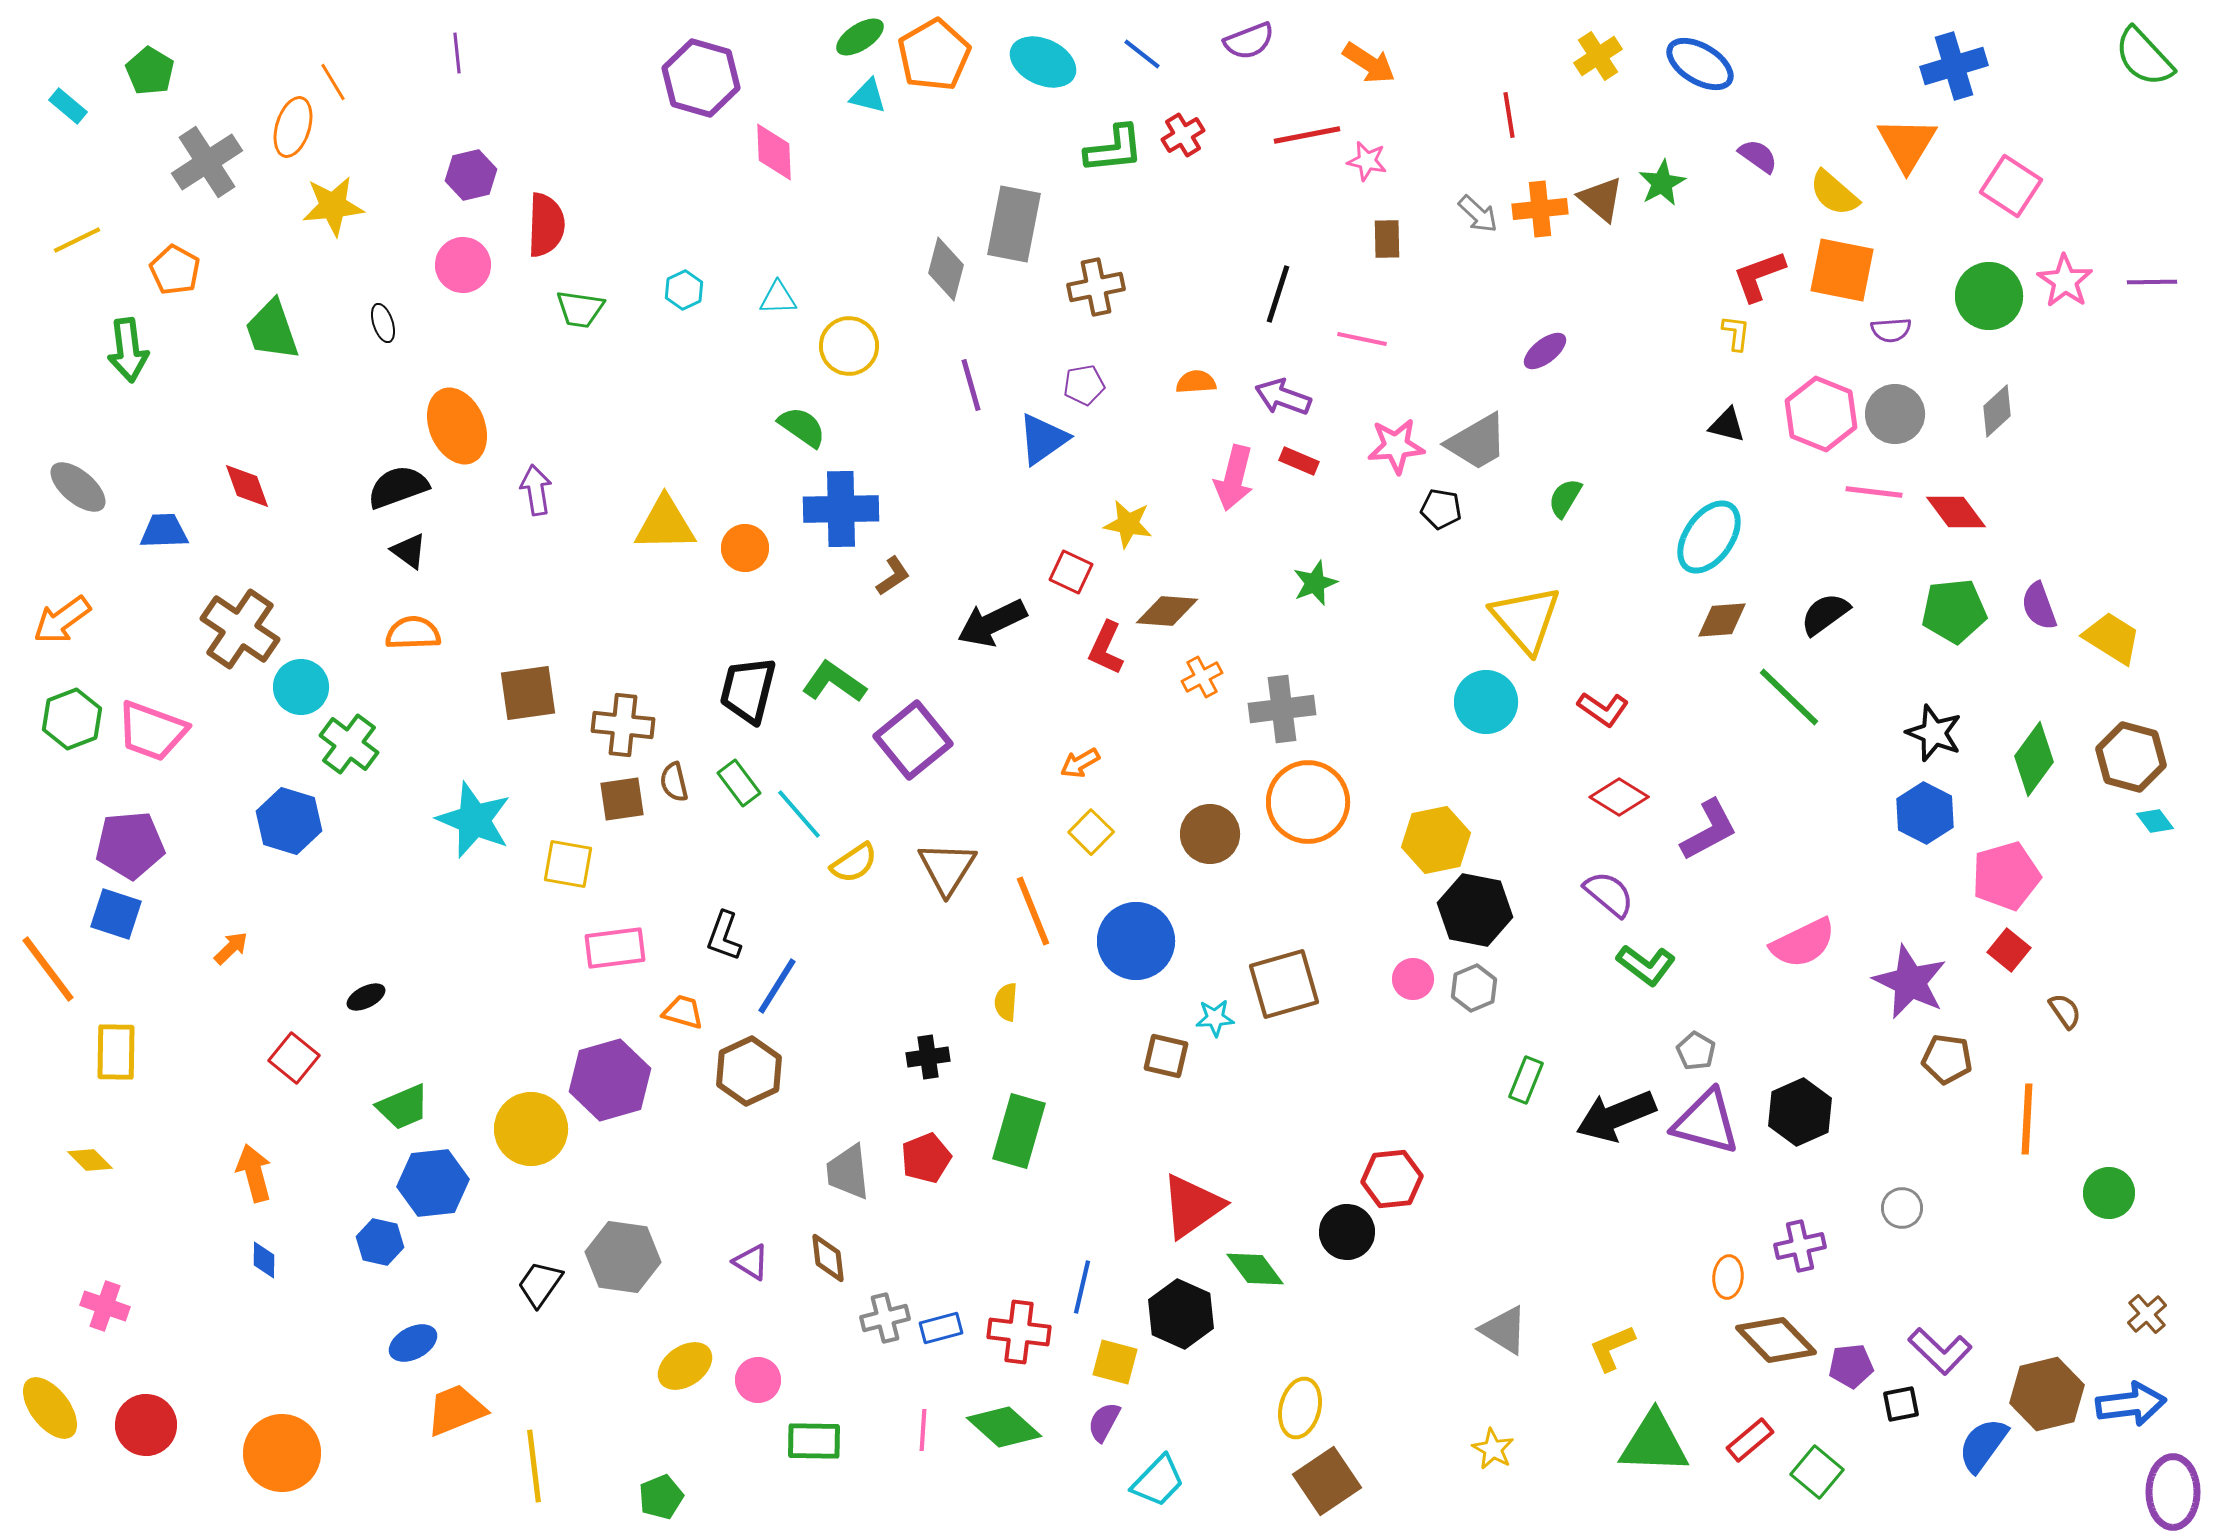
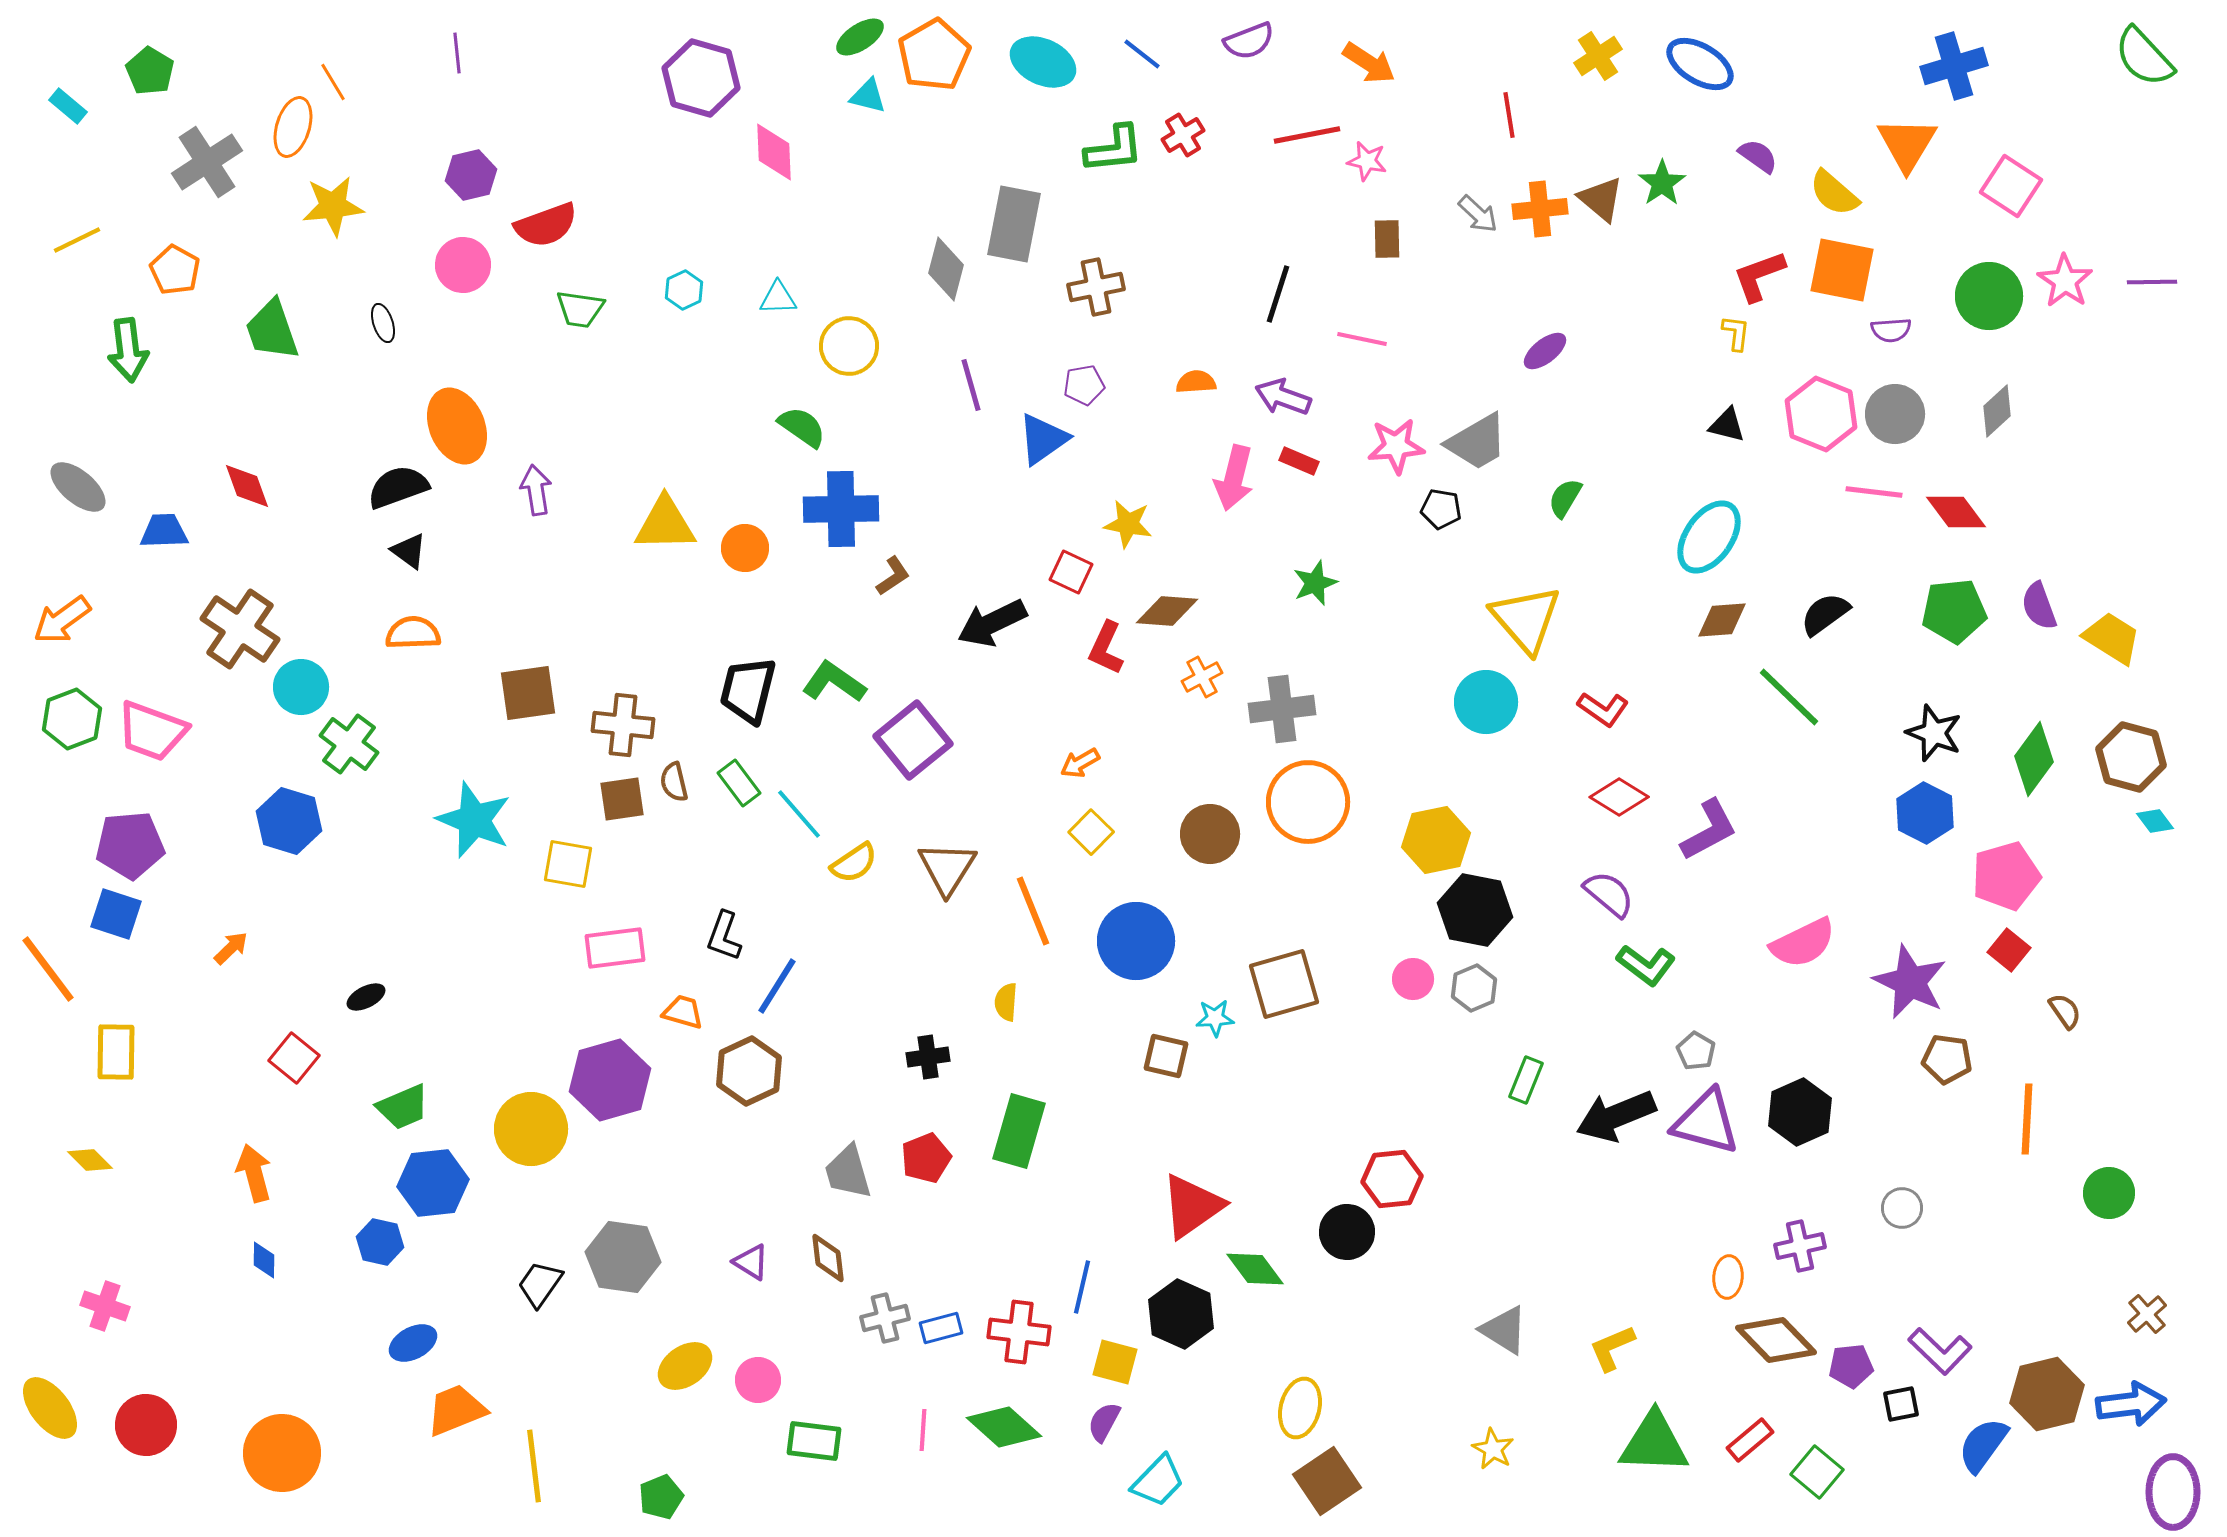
green star at (1662, 183): rotated 6 degrees counterclockwise
red semicircle at (546, 225): rotated 68 degrees clockwise
gray trapezoid at (848, 1172): rotated 10 degrees counterclockwise
green rectangle at (814, 1441): rotated 6 degrees clockwise
